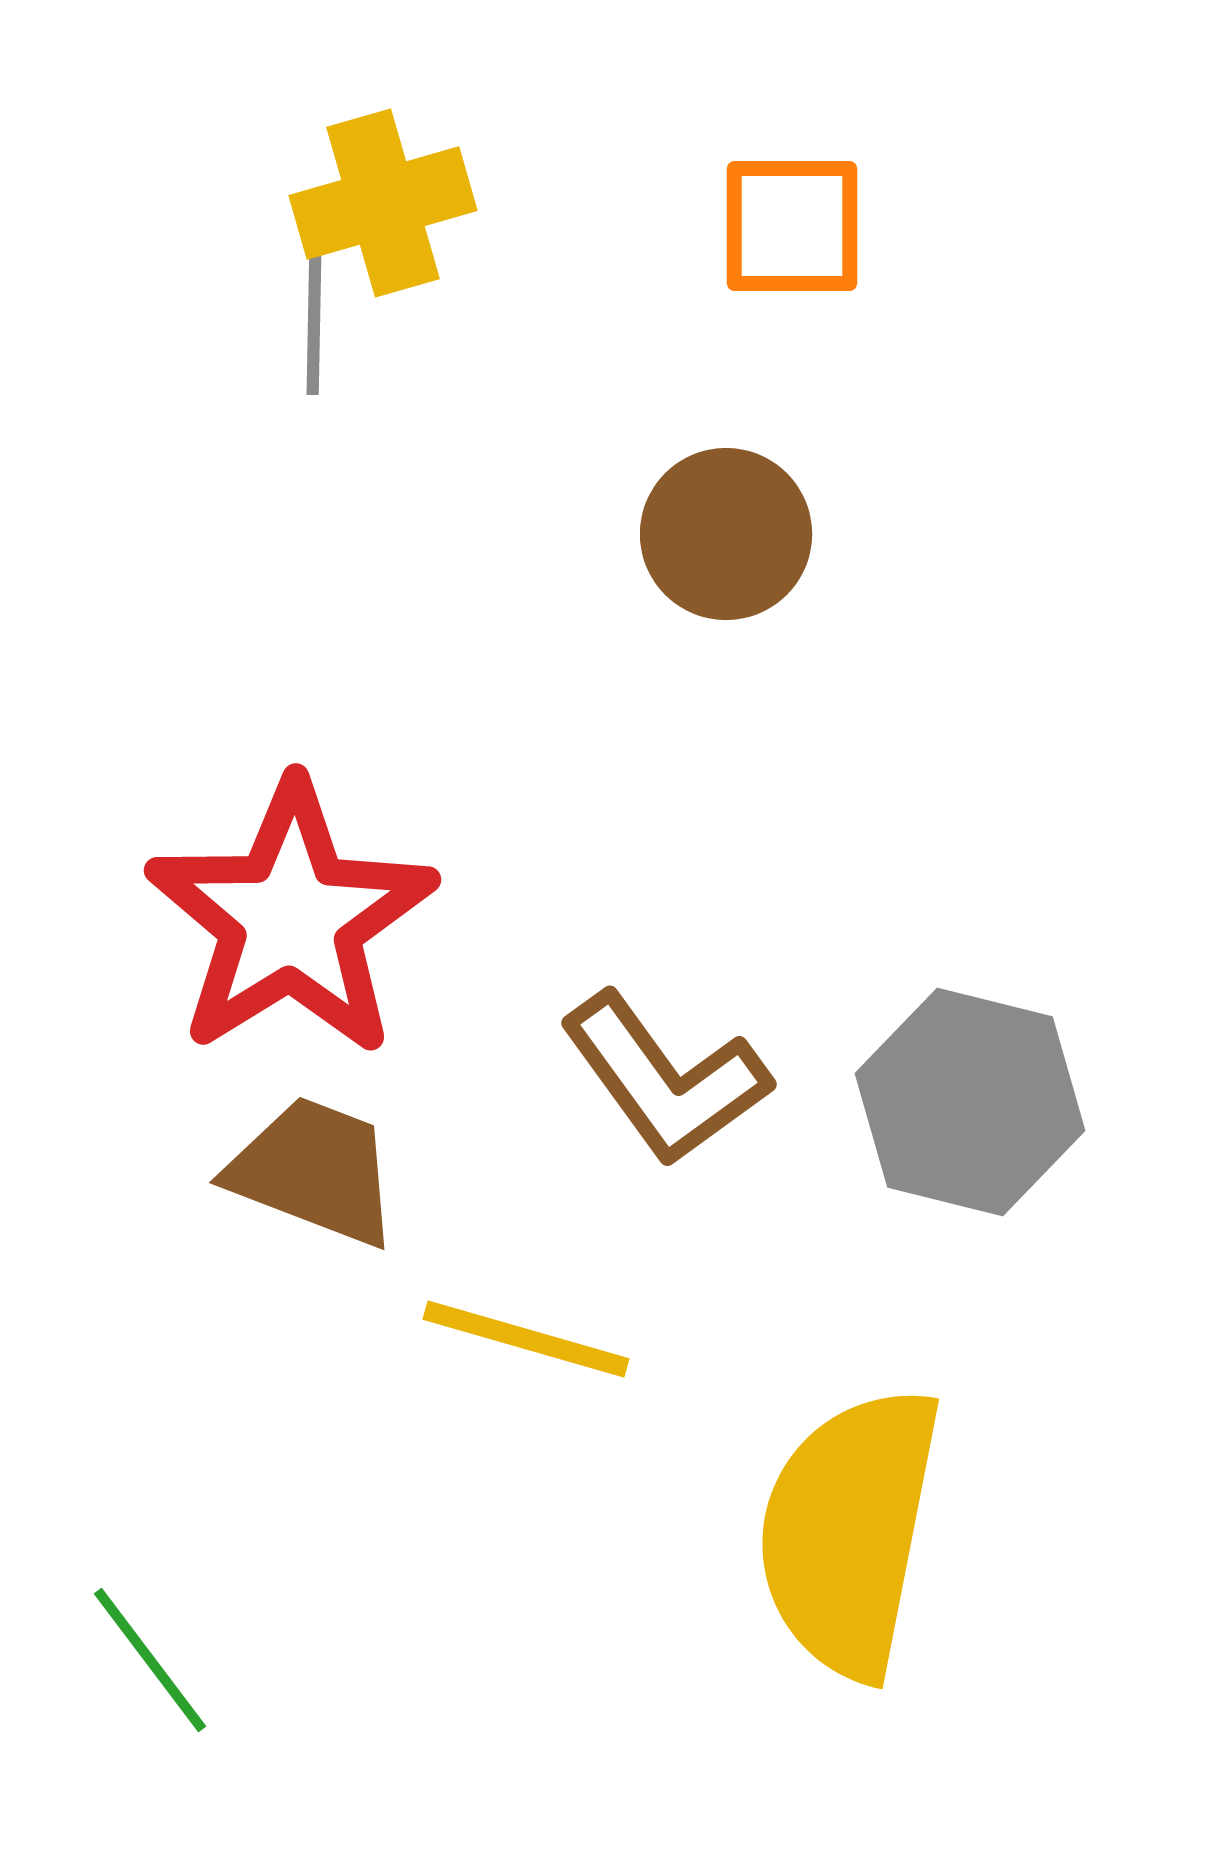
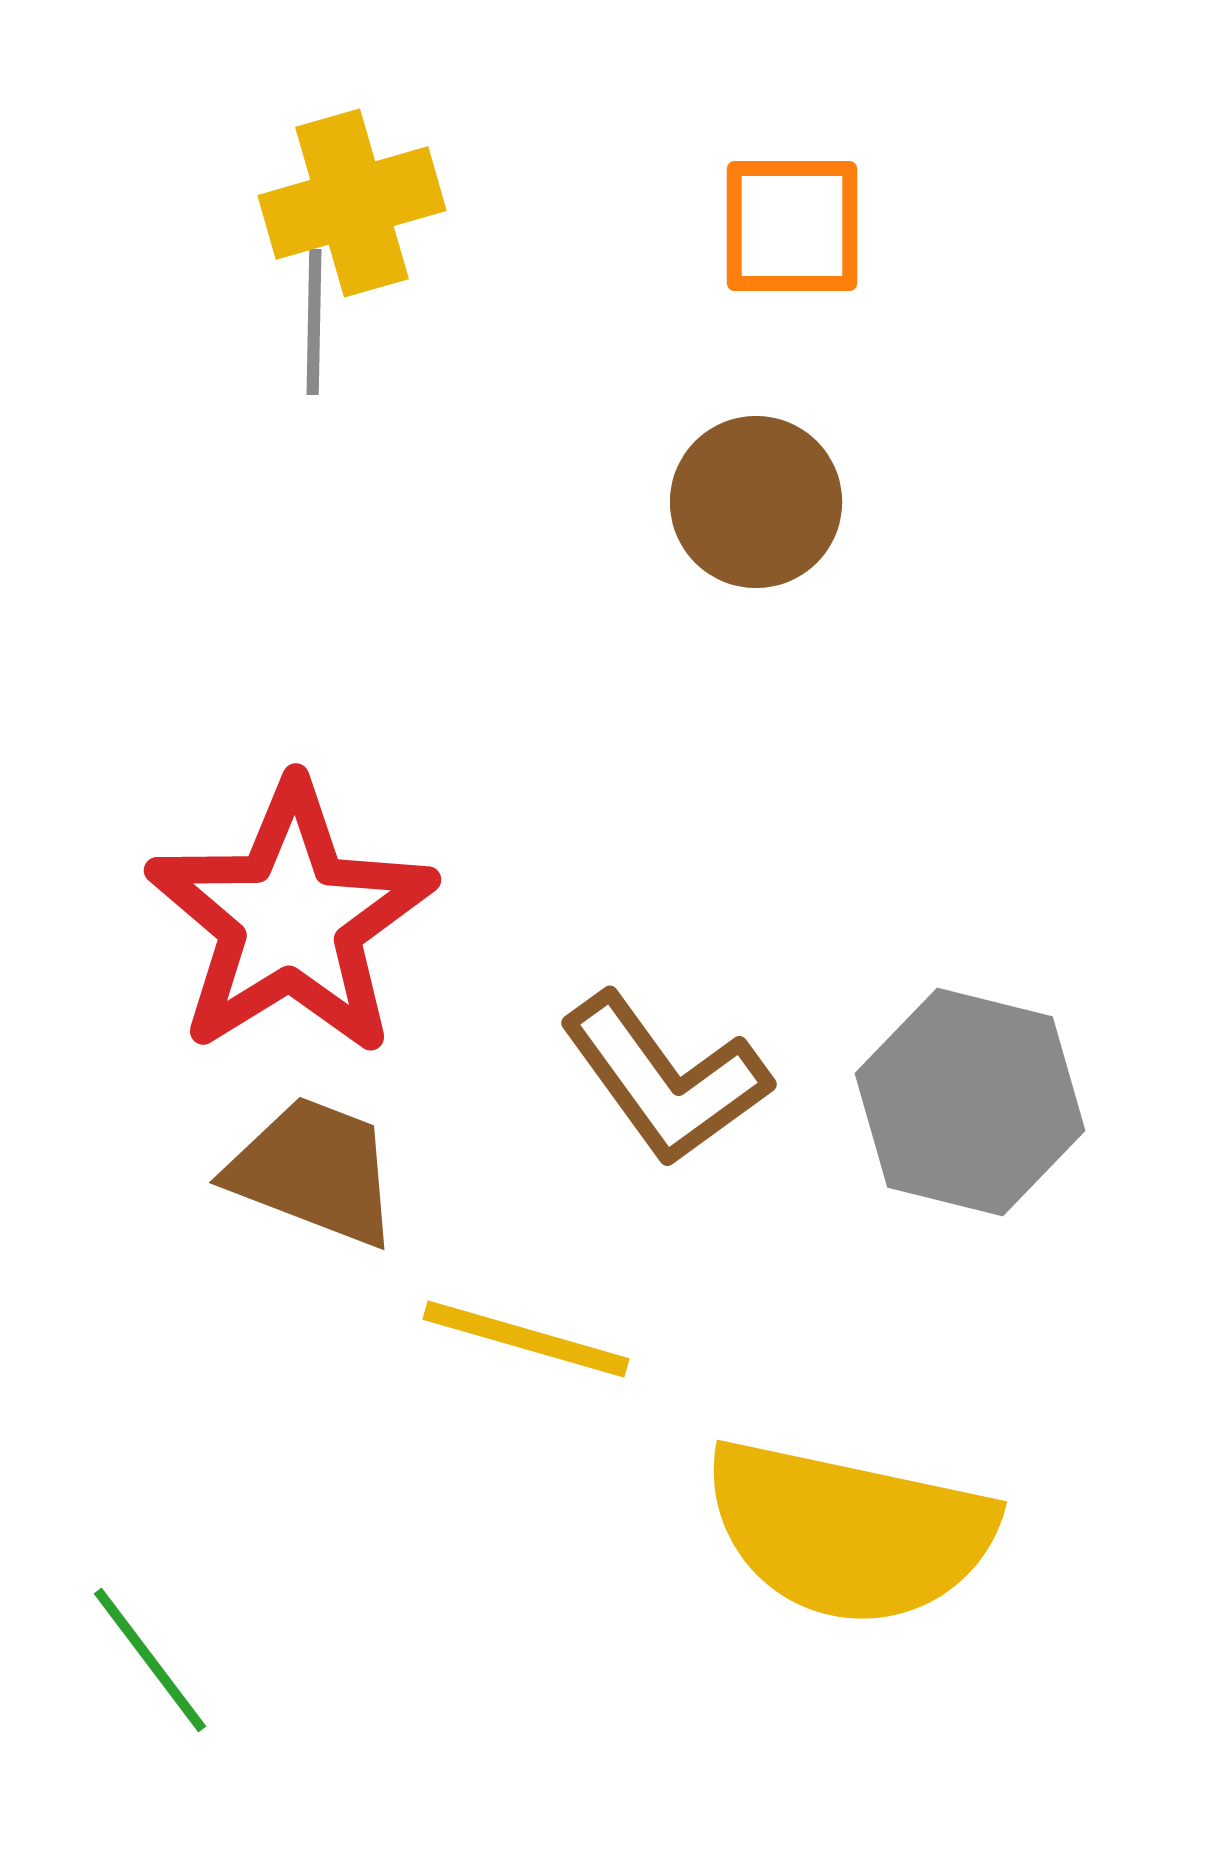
yellow cross: moved 31 px left
brown circle: moved 30 px right, 32 px up
yellow semicircle: rotated 89 degrees counterclockwise
